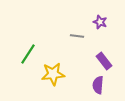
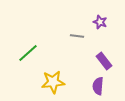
green line: moved 1 px up; rotated 15 degrees clockwise
yellow star: moved 8 px down
purple semicircle: moved 1 px down
